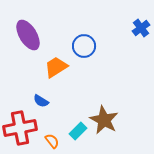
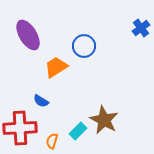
red cross: rotated 8 degrees clockwise
orange semicircle: rotated 126 degrees counterclockwise
